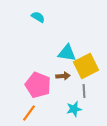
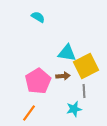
pink pentagon: moved 4 px up; rotated 20 degrees clockwise
